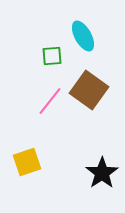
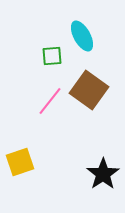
cyan ellipse: moved 1 px left
yellow square: moved 7 px left
black star: moved 1 px right, 1 px down
